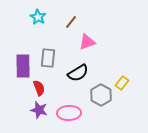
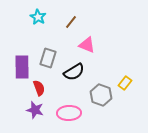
pink triangle: moved 3 px down; rotated 42 degrees clockwise
gray rectangle: rotated 12 degrees clockwise
purple rectangle: moved 1 px left, 1 px down
black semicircle: moved 4 px left, 1 px up
yellow rectangle: moved 3 px right
gray hexagon: rotated 10 degrees counterclockwise
purple star: moved 4 px left
